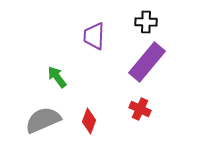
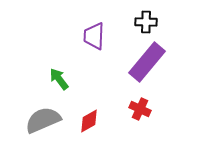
green arrow: moved 2 px right, 2 px down
red diamond: rotated 40 degrees clockwise
